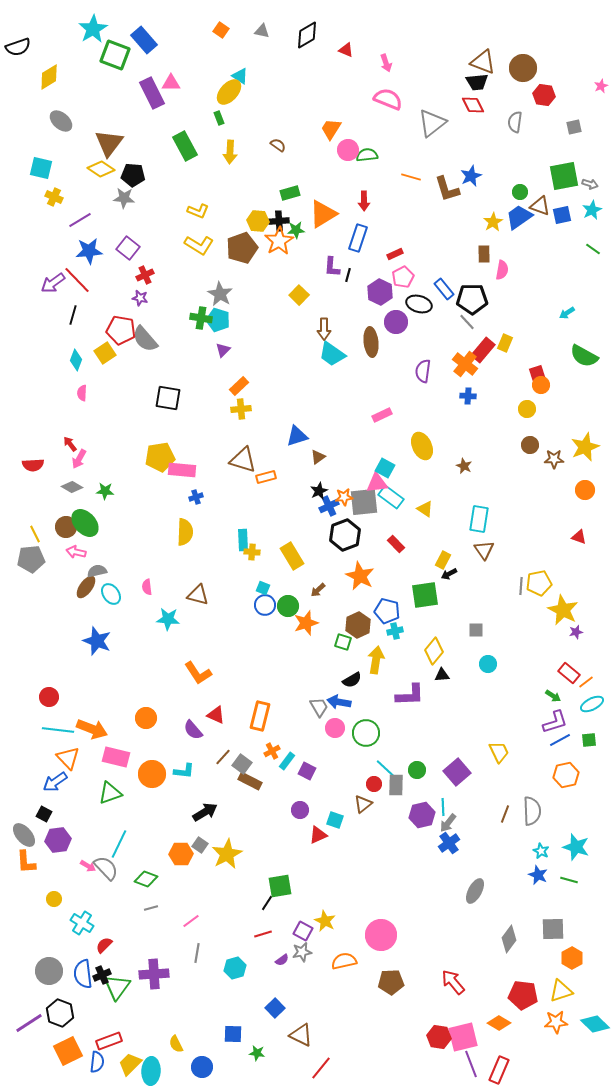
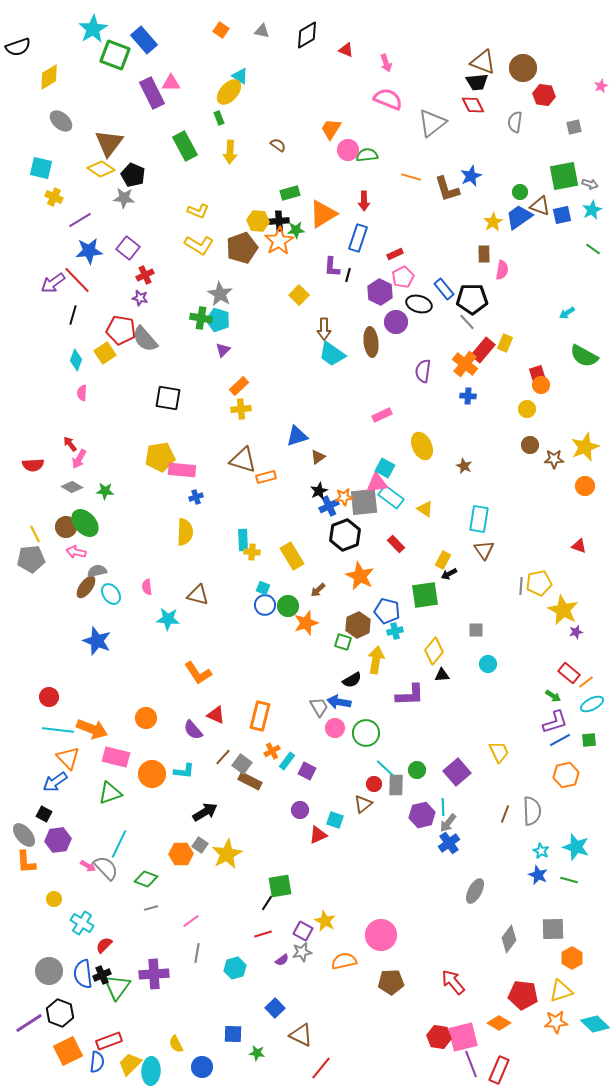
black pentagon at (133, 175): rotated 20 degrees clockwise
orange circle at (585, 490): moved 4 px up
red triangle at (579, 537): moved 9 px down
